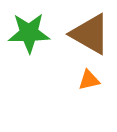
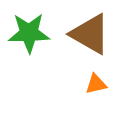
orange triangle: moved 7 px right, 4 px down
